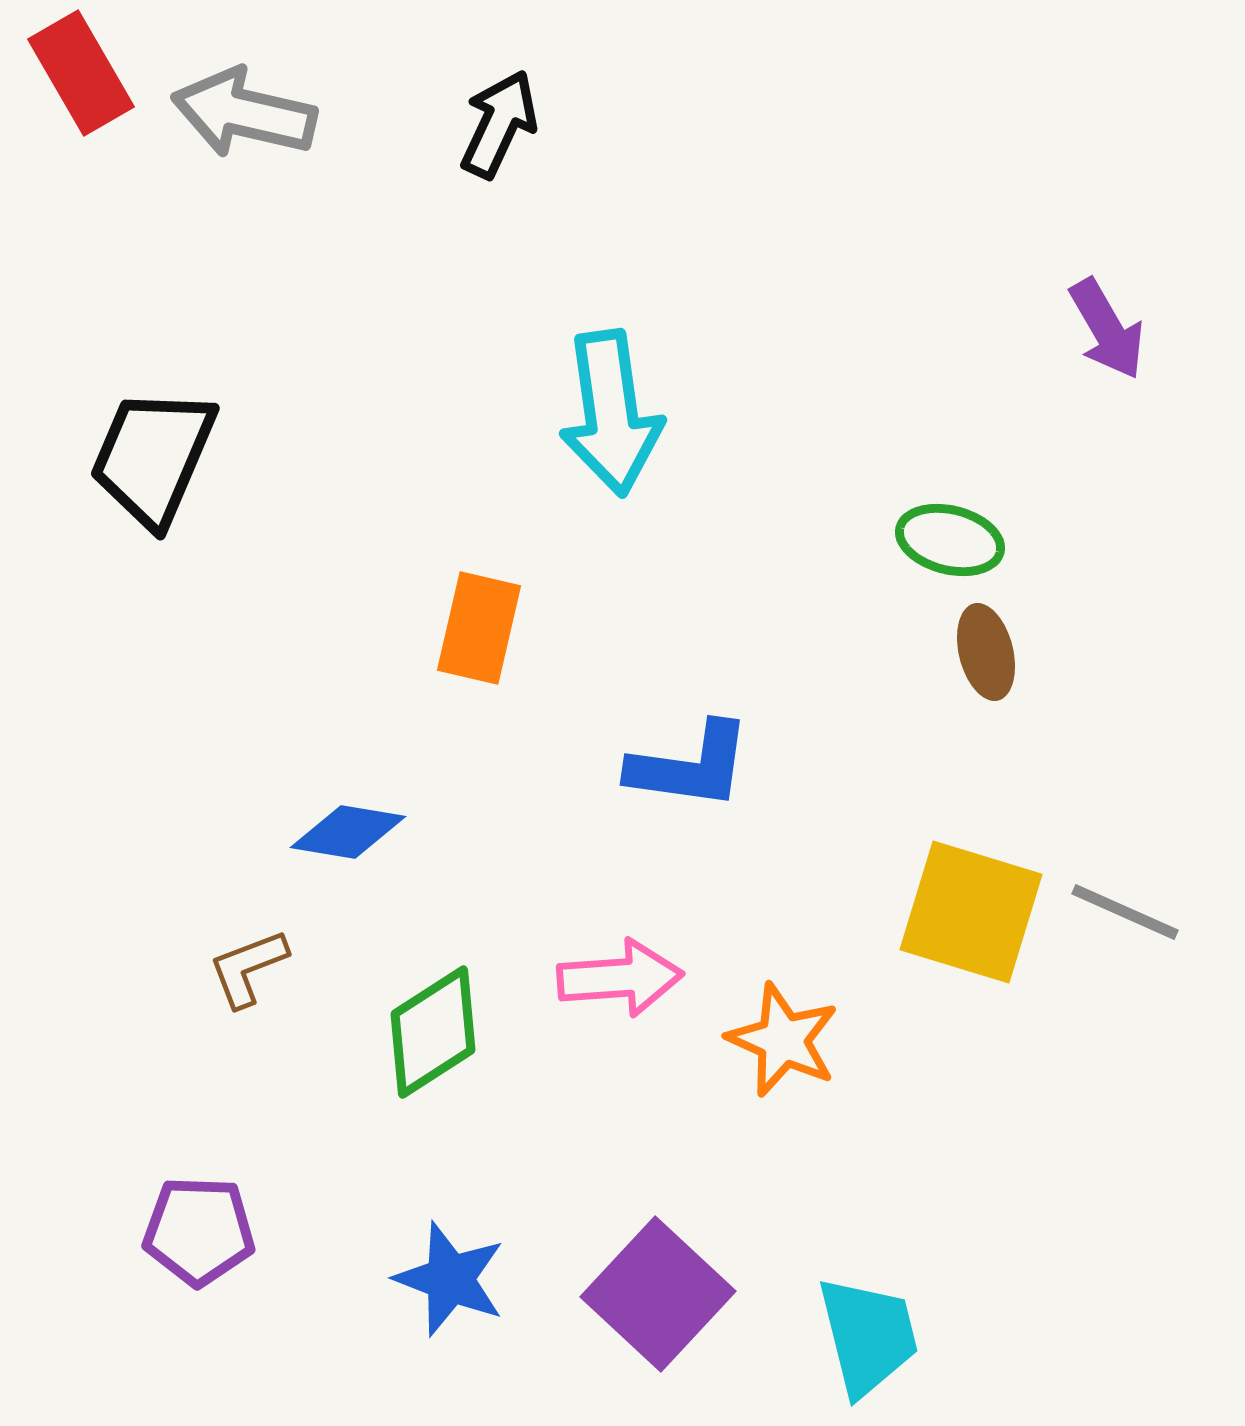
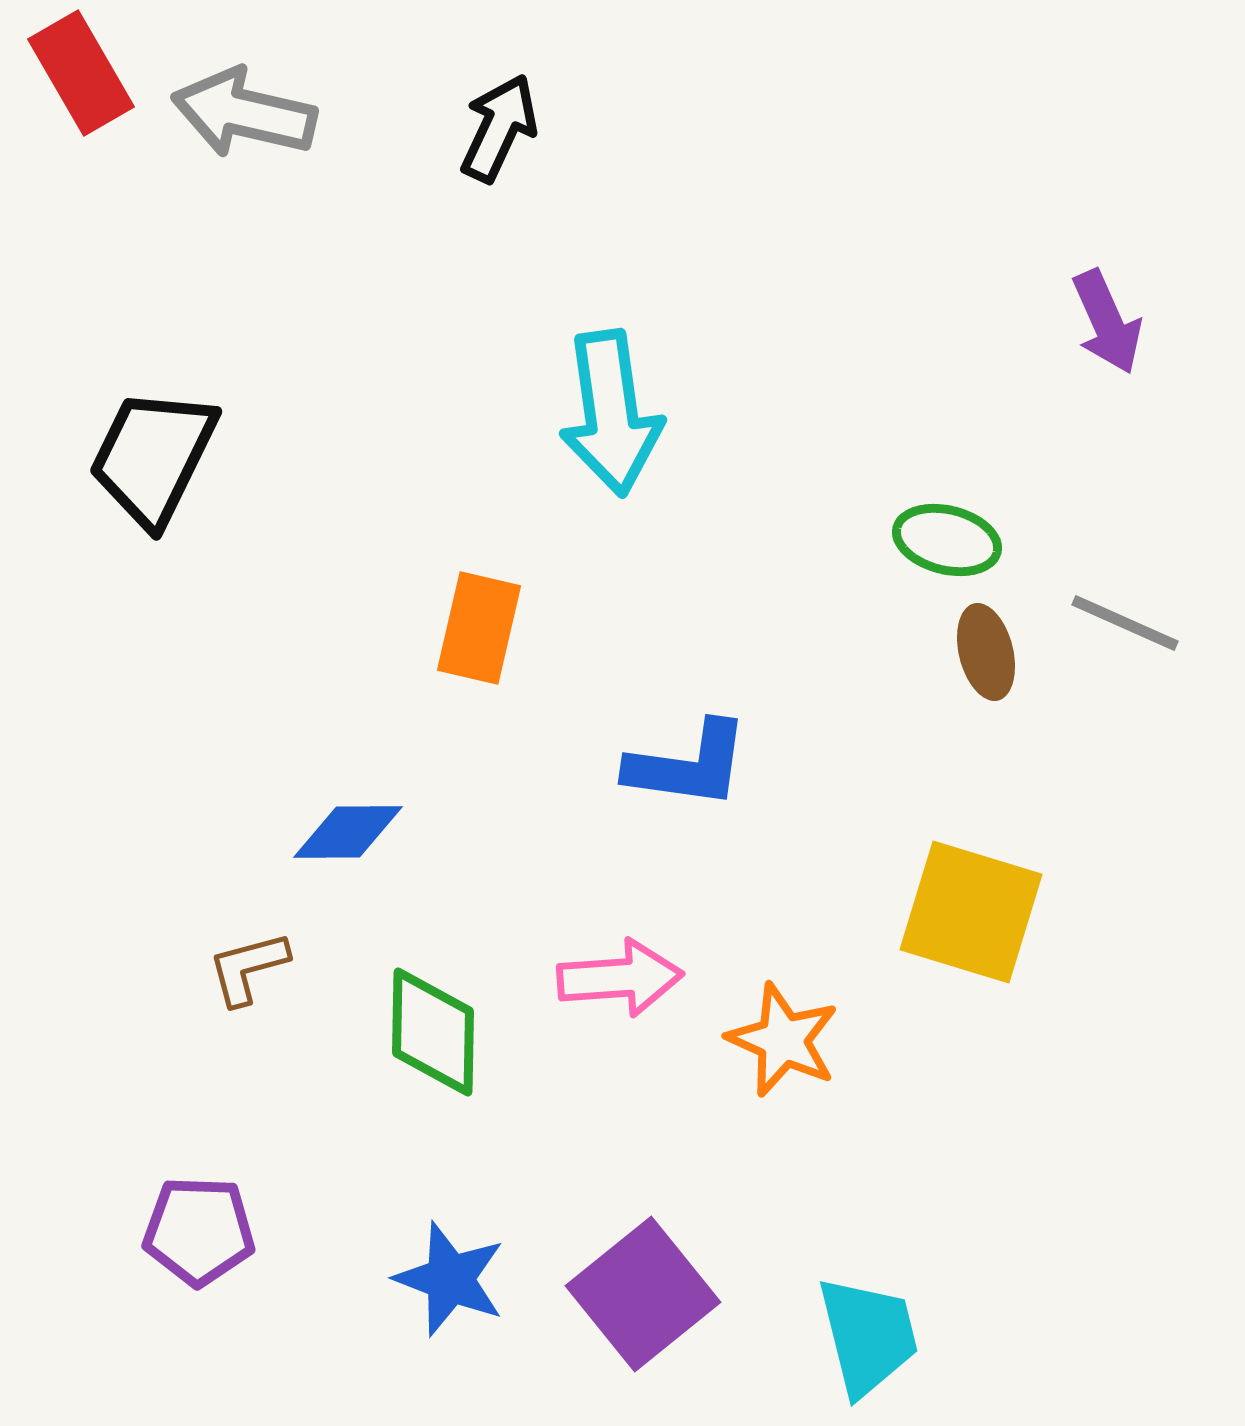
black arrow: moved 4 px down
purple arrow: moved 7 px up; rotated 6 degrees clockwise
black trapezoid: rotated 3 degrees clockwise
green ellipse: moved 3 px left
blue L-shape: moved 2 px left, 1 px up
blue diamond: rotated 10 degrees counterclockwise
gray line: moved 289 px up
brown L-shape: rotated 6 degrees clockwise
green diamond: rotated 56 degrees counterclockwise
purple square: moved 15 px left; rotated 8 degrees clockwise
